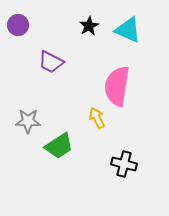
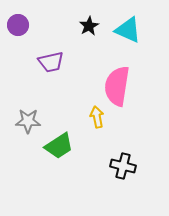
purple trapezoid: rotated 40 degrees counterclockwise
yellow arrow: moved 1 px up; rotated 15 degrees clockwise
black cross: moved 1 px left, 2 px down
